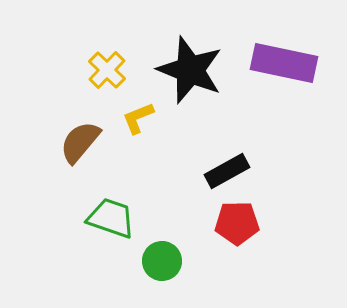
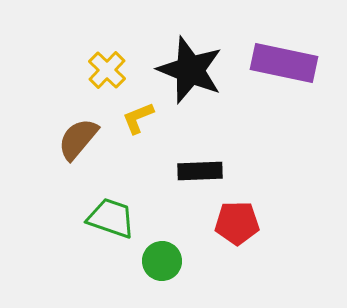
brown semicircle: moved 2 px left, 3 px up
black rectangle: moved 27 px left; rotated 27 degrees clockwise
